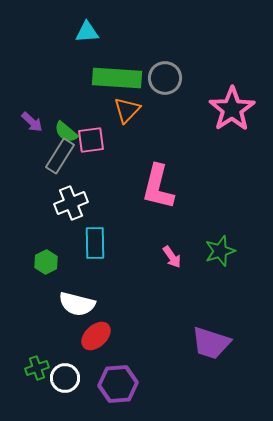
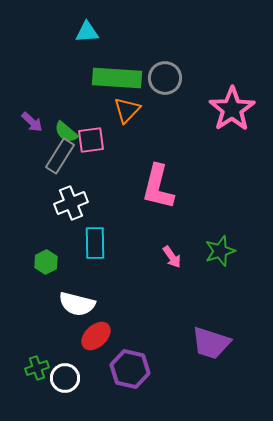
purple hexagon: moved 12 px right, 15 px up; rotated 18 degrees clockwise
